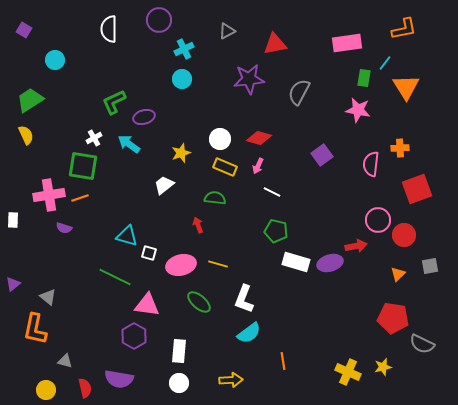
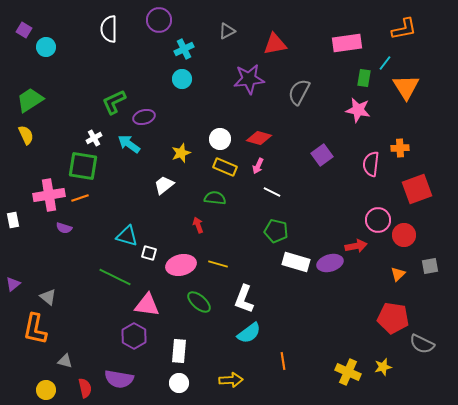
cyan circle at (55, 60): moved 9 px left, 13 px up
white rectangle at (13, 220): rotated 14 degrees counterclockwise
